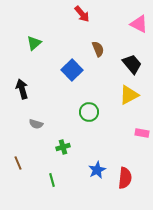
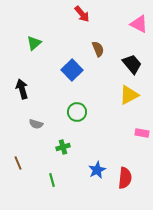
green circle: moved 12 px left
